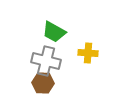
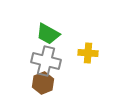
green trapezoid: moved 6 px left, 2 px down
brown hexagon: rotated 25 degrees counterclockwise
